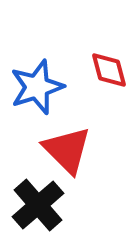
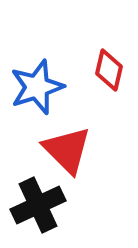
red diamond: rotated 27 degrees clockwise
black cross: rotated 16 degrees clockwise
